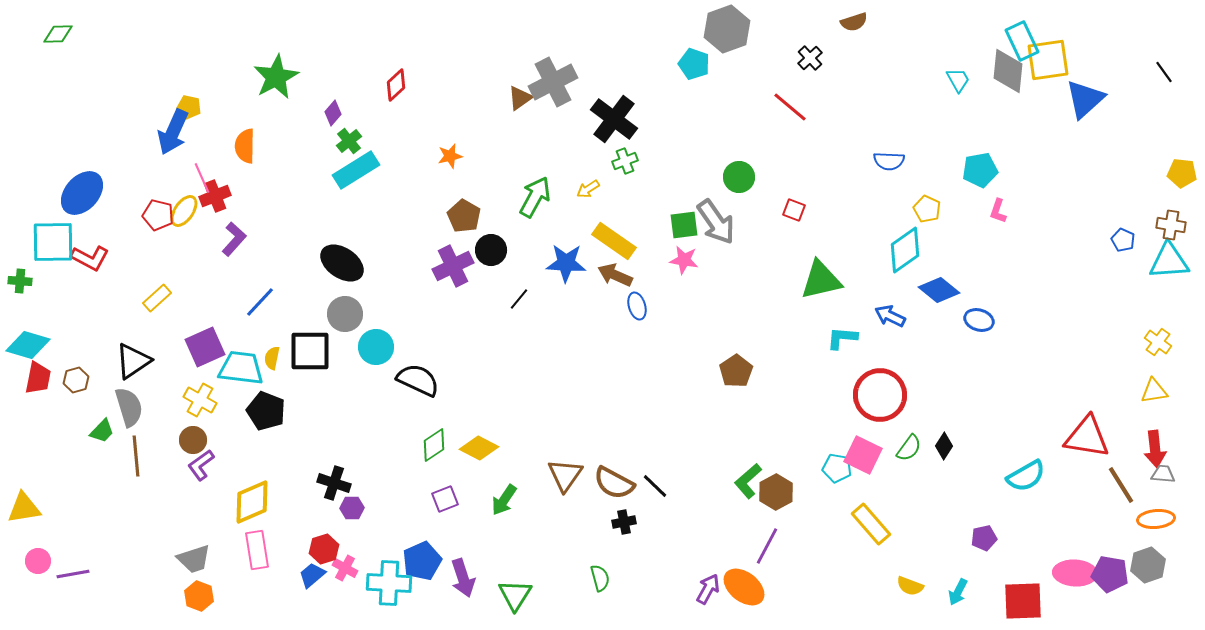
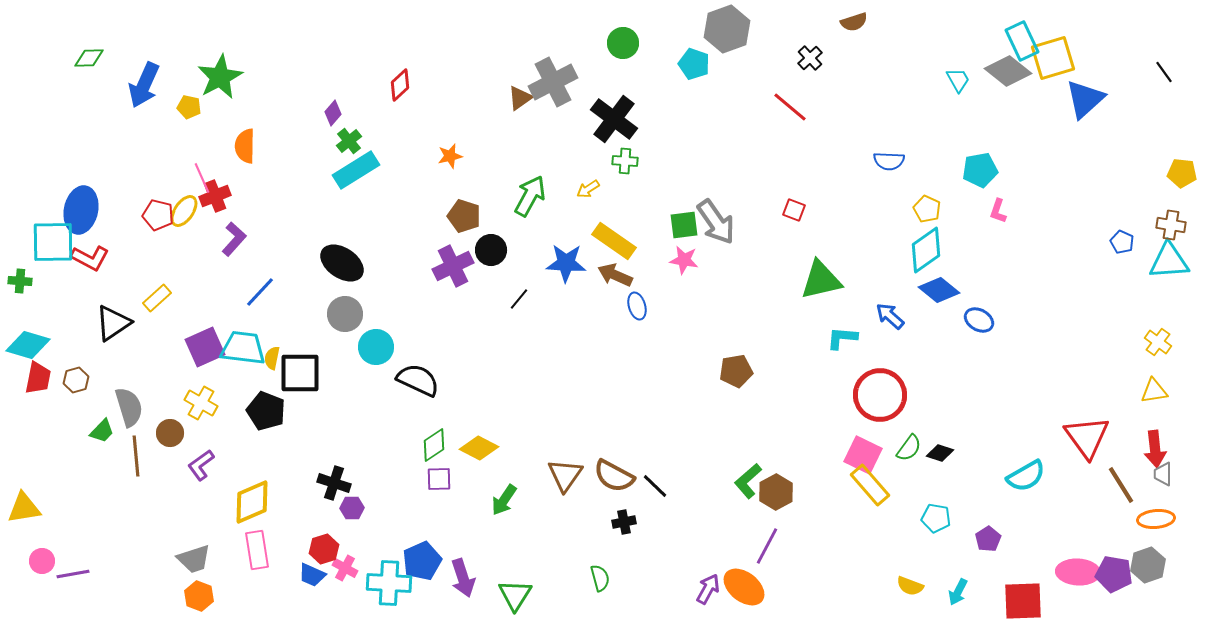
green diamond at (58, 34): moved 31 px right, 24 px down
yellow square at (1048, 60): moved 5 px right, 2 px up; rotated 9 degrees counterclockwise
gray diamond at (1008, 71): rotated 57 degrees counterclockwise
green star at (276, 77): moved 56 px left
red diamond at (396, 85): moved 4 px right
blue arrow at (173, 132): moved 29 px left, 47 px up
green cross at (625, 161): rotated 25 degrees clockwise
green circle at (739, 177): moved 116 px left, 134 px up
blue ellipse at (82, 193): moved 1 px left, 17 px down; rotated 30 degrees counterclockwise
green arrow at (535, 197): moved 5 px left, 1 px up
brown pentagon at (464, 216): rotated 12 degrees counterclockwise
blue pentagon at (1123, 240): moved 1 px left, 2 px down
cyan diamond at (905, 250): moved 21 px right
blue line at (260, 302): moved 10 px up
blue arrow at (890, 316): rotated 16 degrees clockwise
blue ellipse at (979, 320): rotated 12 degrees clockwise
black square at (310, 351): moved 10 px left, 22 px down
black triangle at (133, 361): moved 20 px left, 38 px up
cyan trapezoid at (241, 368): moved 2 px right, 20 px up
brown pentagon at (736, 371): rotated 24 degrees clockwise
yellow cross at (200, 400): moved 1 px right, 3 px down
red triangle at (1087, 437): rotated 45 degrees clockwise
brown circle at (193, 440): moved 23 px left, 7 px up
black diamond at (944, 446): moved 4 px left, 7 px down; rotated 76 degrees clockwise
cyan pentagon at (837, 468): moved 99 px right, 50 px down
gray trapezoid at (1163, 474): rotated 95 degrees counterclockwise
brown semicircle at (614, 483): moved 7 px up
purple square at (445, 499): moved 6 px left, 20 px up; rotated 20 degrees clockwise
yellow rectangle at (871, 524): moved 1 px left, 39 px up
purple pentagon at (984, 538): moved 4 px right, 1 px down; rotated 20 degrees counterclockwise
pink circle at (38, 561): moved 4 px right
pink ellipse at (1075, 573): moved 3 px right, 1 px up
purple pentagon at (1110, 574): moved 4 px right
blue trapezoid at (312, 575): rotated 116 degrees counterclockwise
